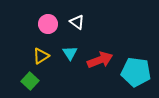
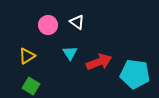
pink circle: moved 1 px down
yellow triangle: moved 14 px left
red arrow: moved 1 px left, 2 px down
cyan pentagon: moved 1 px left, 2 px down
green square: moved 1 px right, 5 px down; rotated 12 degrees counterclockwise
